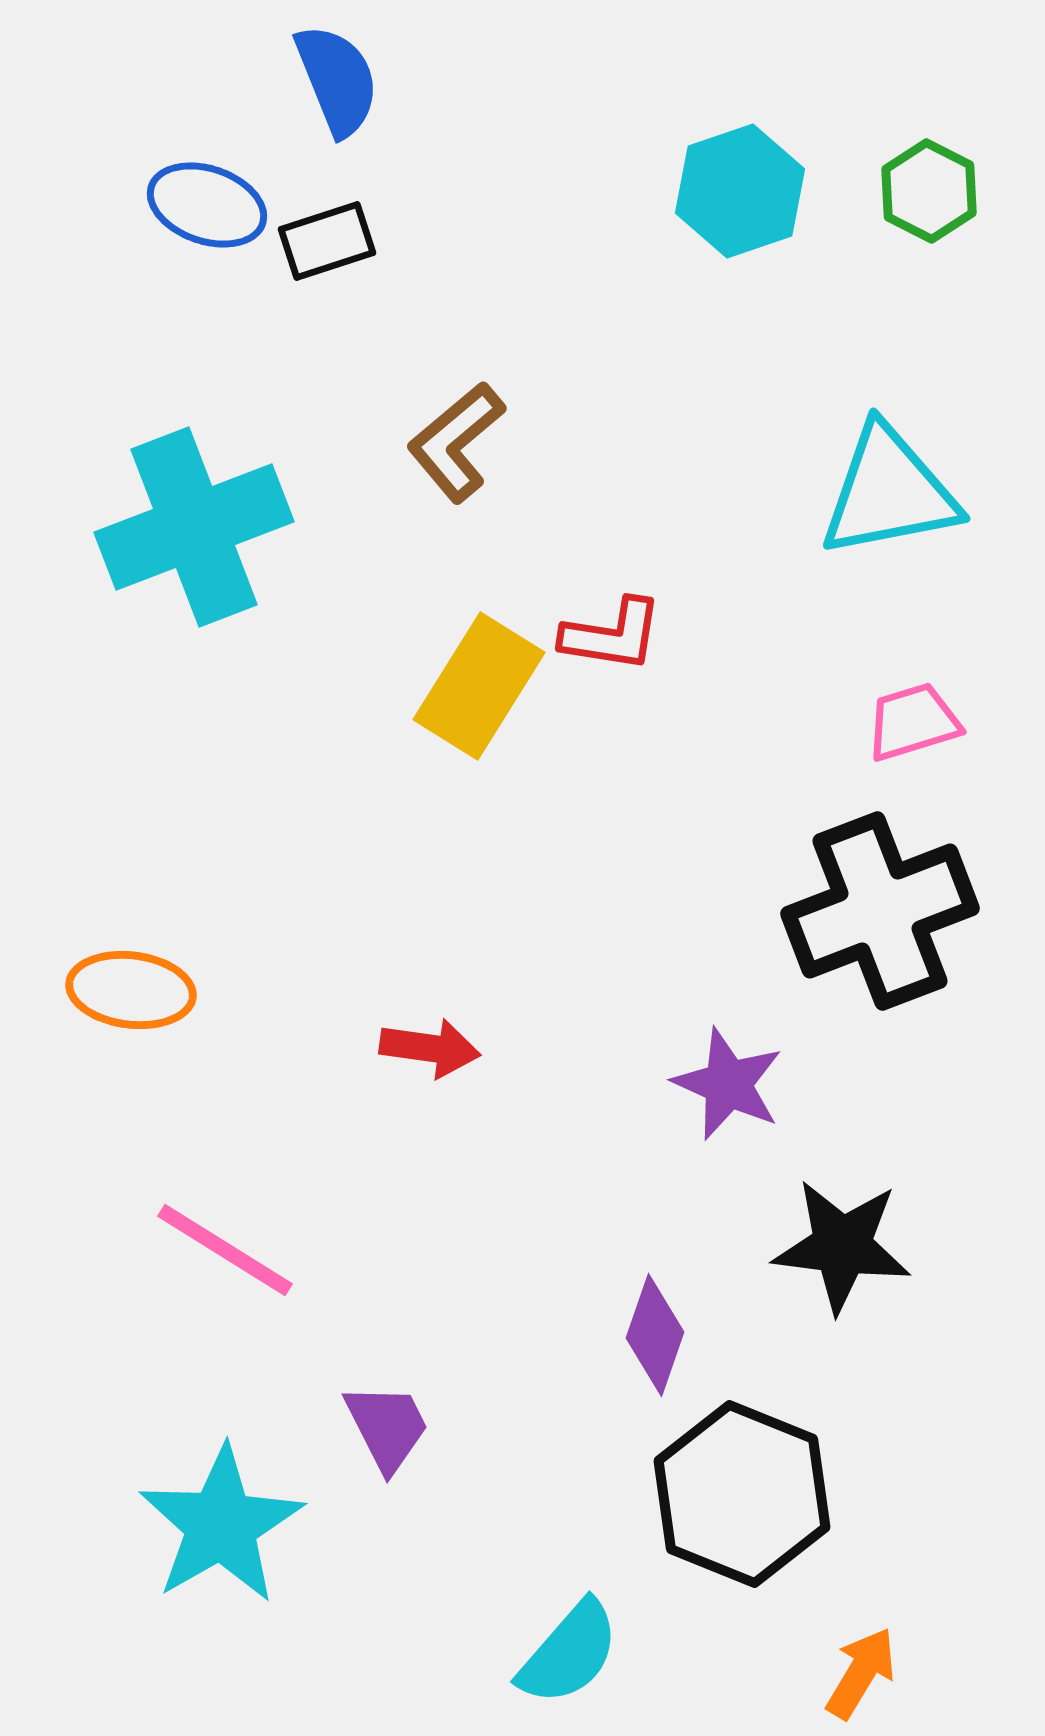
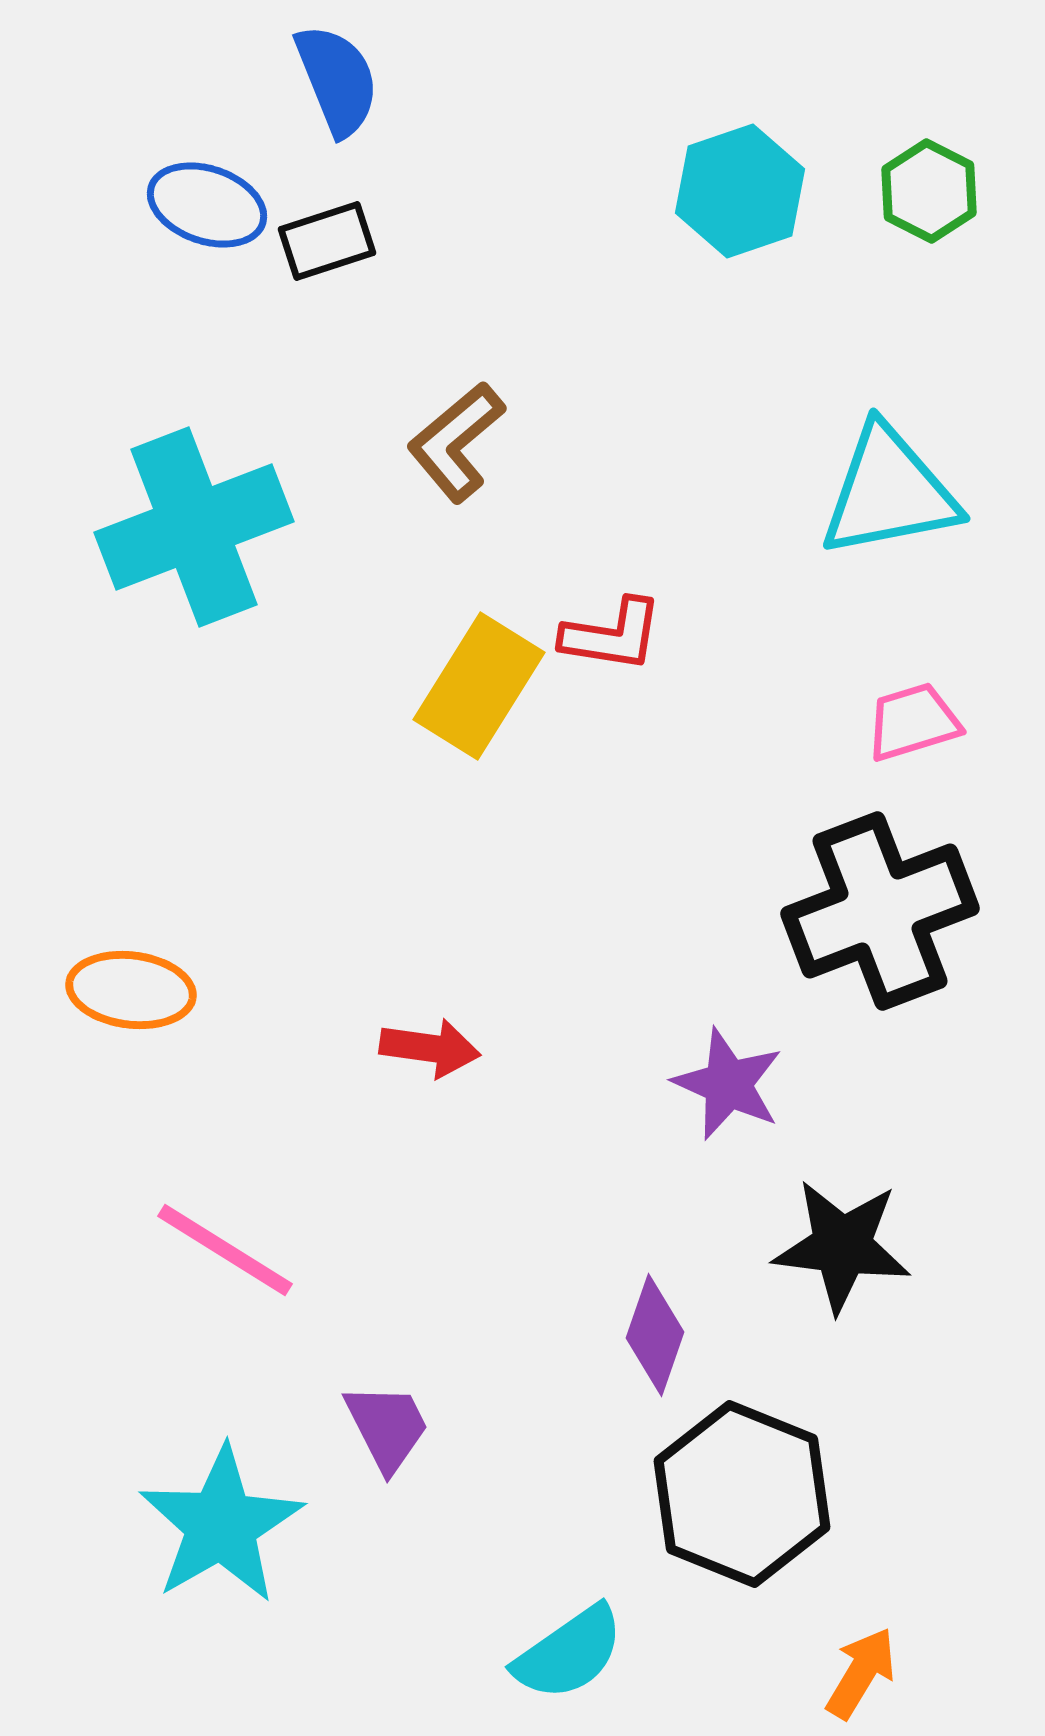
cyan semicircle: rotated 14 degrees clockwise
